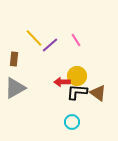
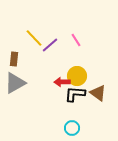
gray triangle: moved 5 px up
black L-shape: moved 2 px left, 2 px down
cyan circle: moved 6 px down
